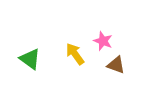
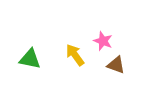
yellow arrow: moved 1 px down
green triangle: rotated 25 degrees counterclockwise
